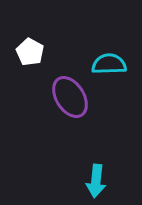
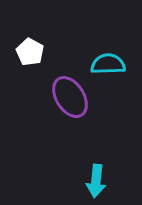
cyan semicircle: moved 1 px left
